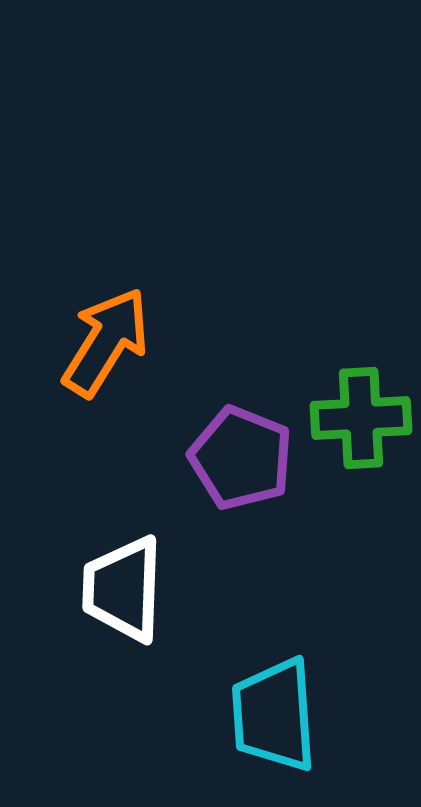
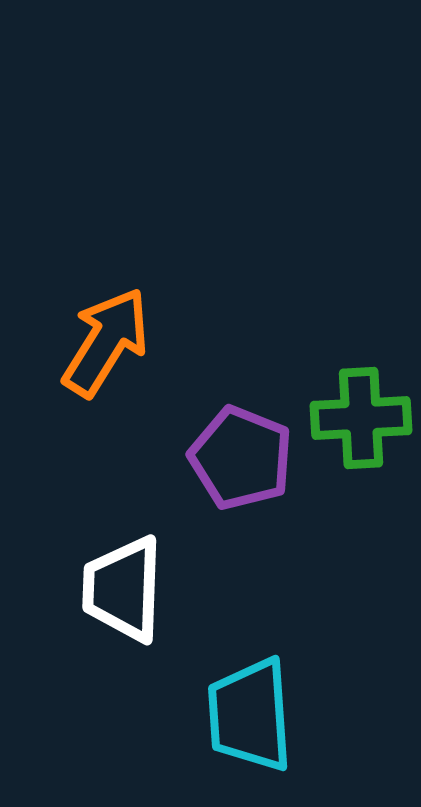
cyan trapezoid: moved 24 px left
